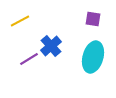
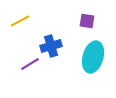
purple square: moved 6 px left, 2 px down
blue cross: rotated 25 degrees clockwise
purple line: moved 1 px right, 5 px down
